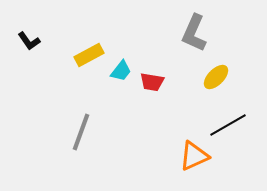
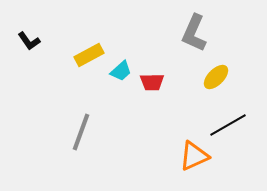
cyan trapezoid: rotated 10 degrees clockwise
red trapezoid: rotated 10 degrees counterclockwise
